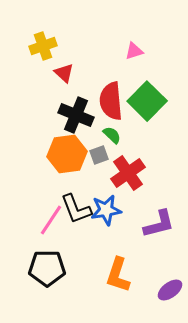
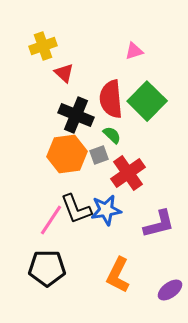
red semicircle: moved 2 px up
orange L-shape: rotated 9 degrees clockwise
